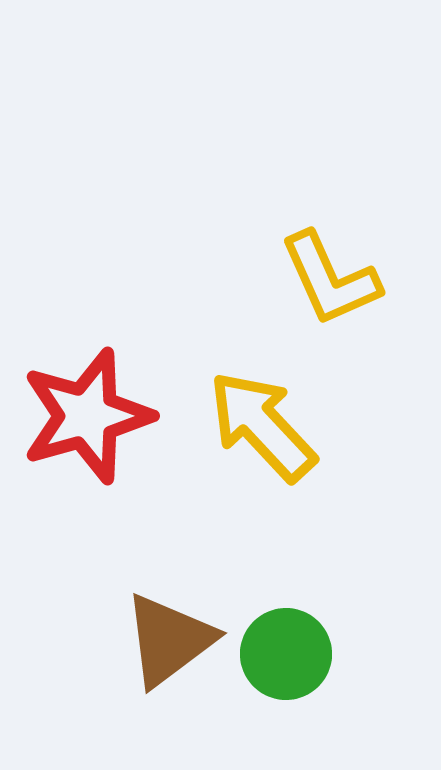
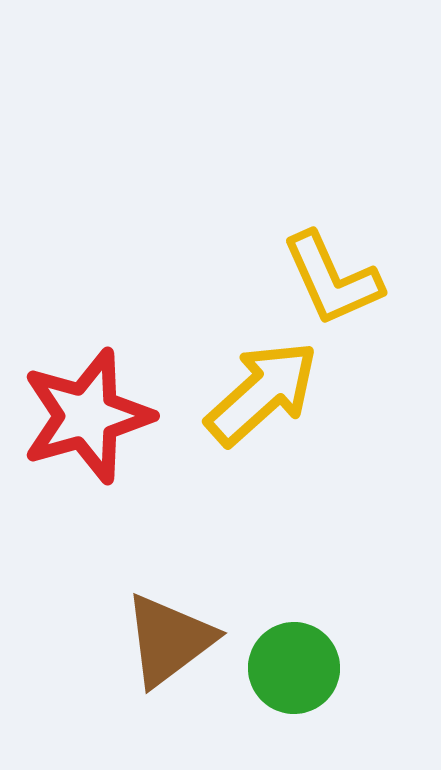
yellow L-shape: moved 2 px right
yellow arrow: moved 33 px up; rotated 91 degrees clockwise
green circle: moved 8 px right, 14 px down
